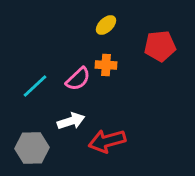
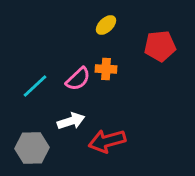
orange cross: moved 4 px down
